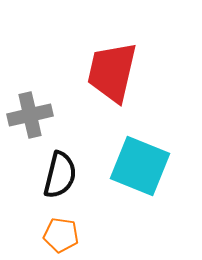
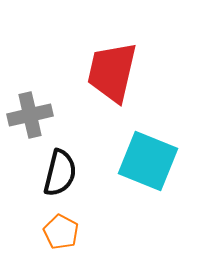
cyan square: moved 8 px right, 5 px up
black semicircle: moved 2 px up
orange pentagon: moved 3 px up; rotated 20 degrees clockwise
